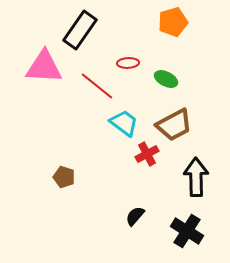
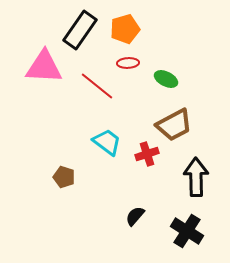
orange pentagon: moved 48 px left, 7 px down
cyan trapezoid: moved 17 px left, 19 px down
red cross: rotated 10 degrees clockwise
